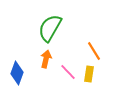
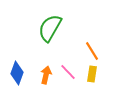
orange line: moved 2 px left
orange arrow: moved 16 px down
yellow rectangle: moved 3 px right
